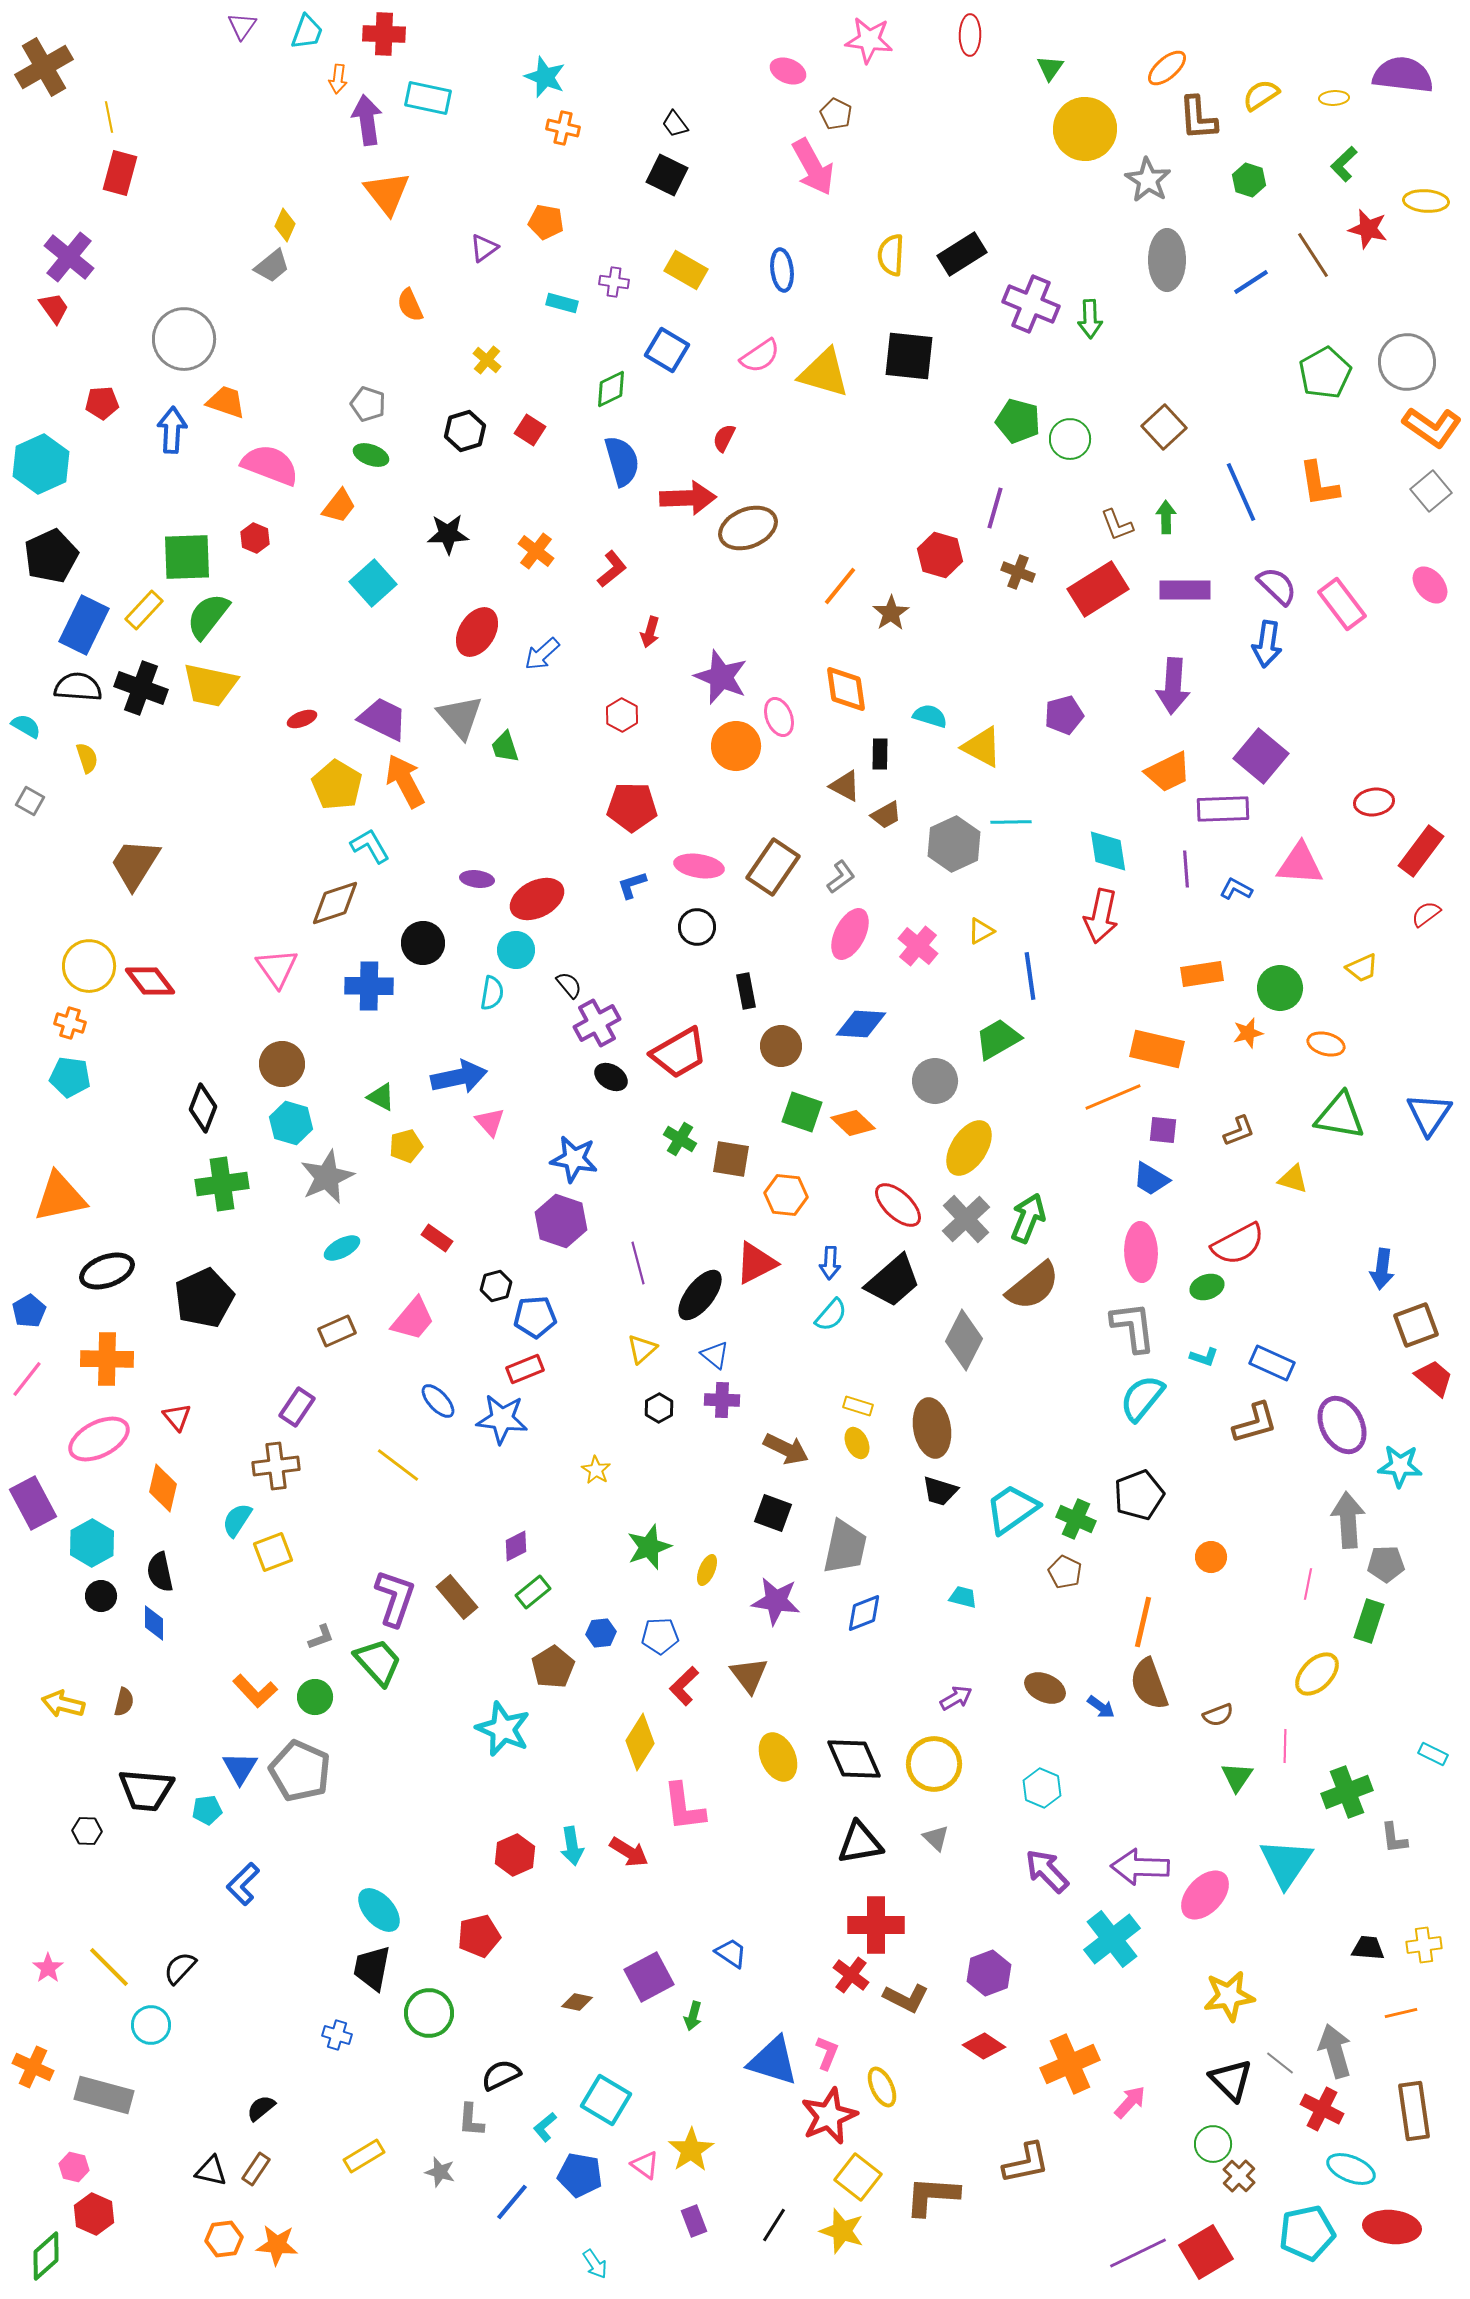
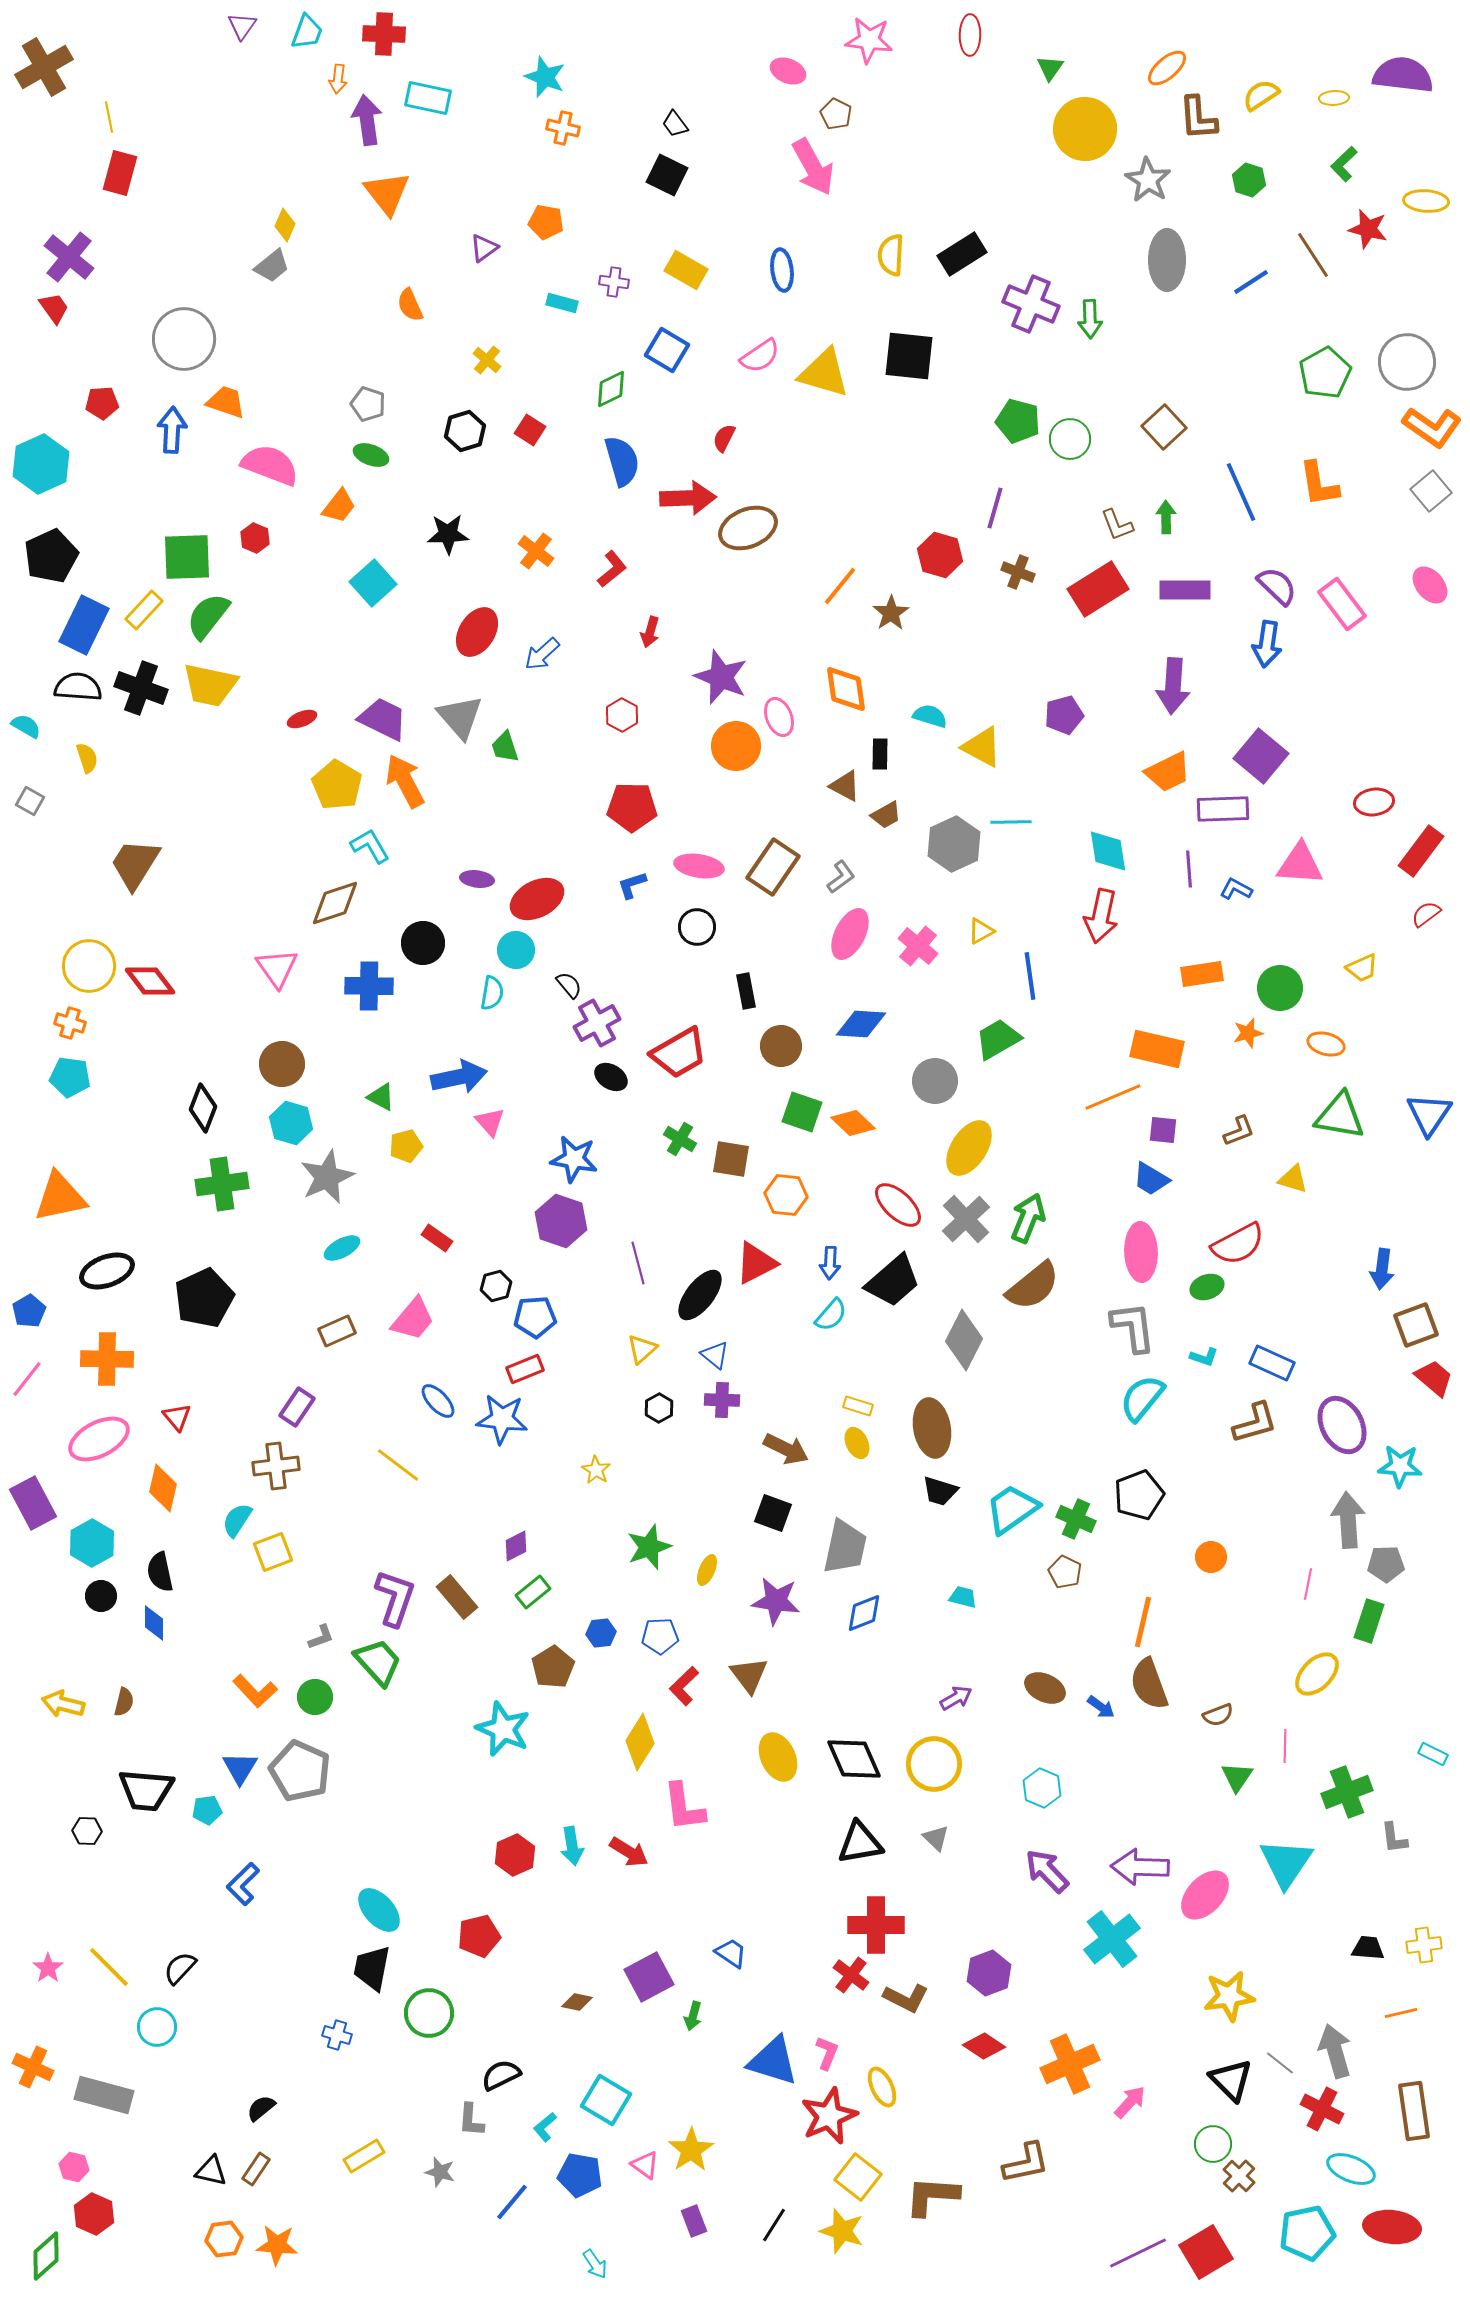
purple line at (1186, 869): moved 3 px right
cyan circle at (151, 2025): moved 6 px right, 2 px down
